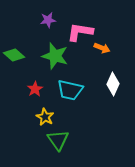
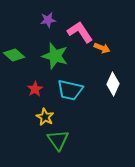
pink L-shape: rotated 48 degrees clockwise
